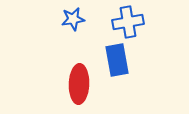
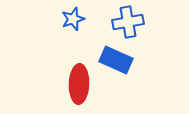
blue star: rotated 10 degrees counterclockwise
blue rectangle: moved 1 px left; rotated 56 degrees counterclockwise
